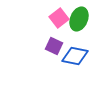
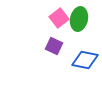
green ellipse: rotated 10 degrees counterclockwise
blue diamond: moved 10 px right, 4 px down
